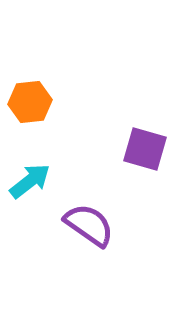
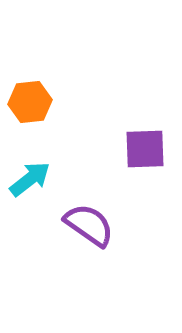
purple square: rotated 18 degrees counterclockwise
cyan arrow: moved 2 px up
